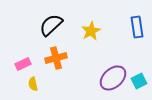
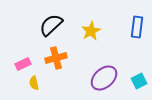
blue rectangle: rotated 15 degrees clockwise
purple ellipse: moved 9 px left
yellow semicircle: moved 1 px right, 1 px up
